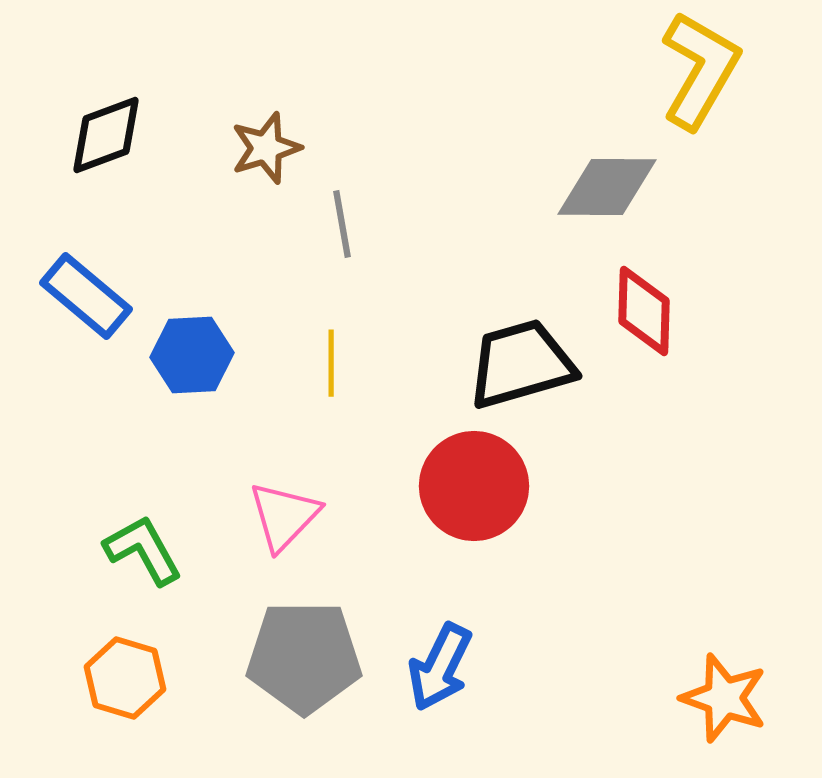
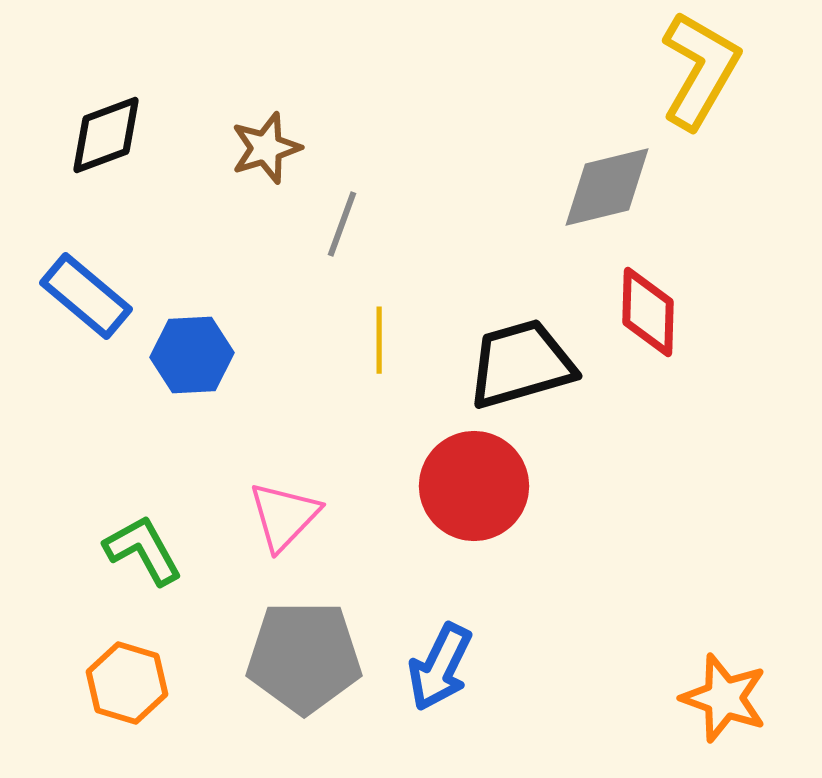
gray diamond: rotated 14 degrees counterclockwise
gray line: rotated 30 degrees clockwise
red diamond: moved 4 px right, 1 px down
yellow line: moved 48 px right, 23 px up
orange hexagon: moved 2 px right, 5 px down
